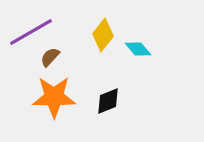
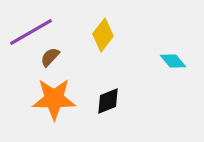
cyan diamond: moved 35 px right, 12 px down
orange star: moved 2 px down
